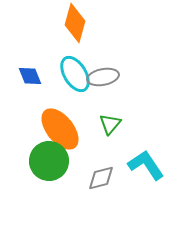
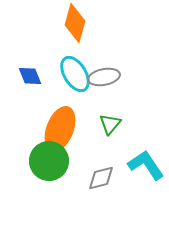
gray ellipse: moved 1 px right
orange ellipse: rotated 60 degrees clockwise
